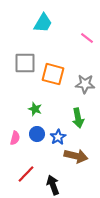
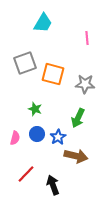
pink line: rotated 48 degrees clockwise
gray square: rotated 20 degrees counterclockwise
green arrow: rotated 36 degrees clockwise
